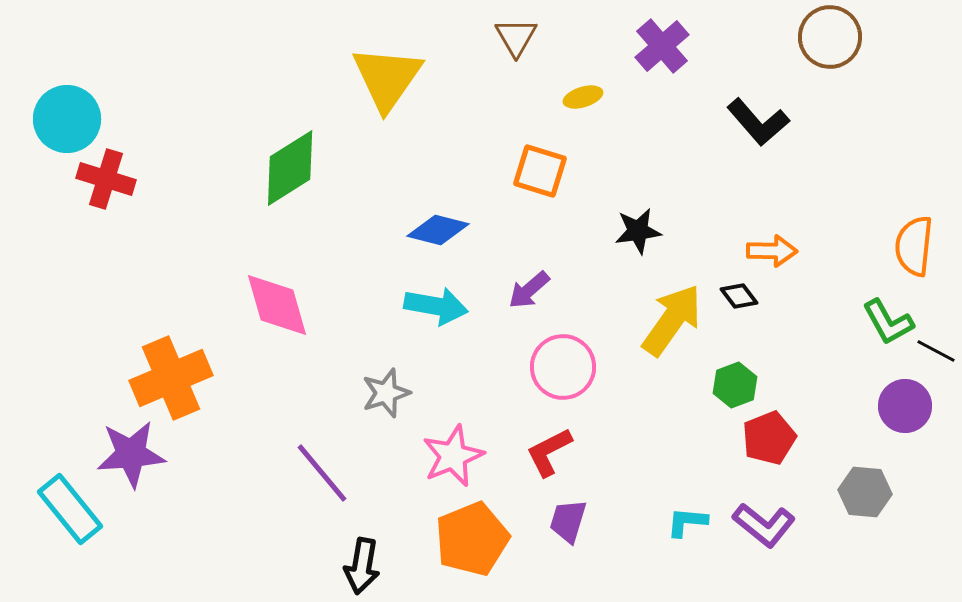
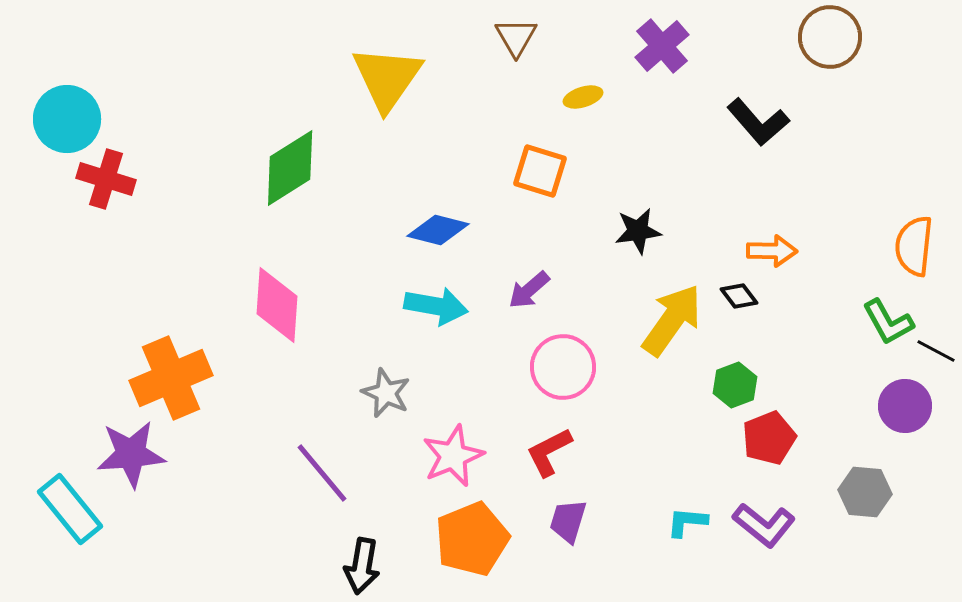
pink diamond: rotated 20 degrees clockwise
gray star: rotated 30 degrees counterclockwise
